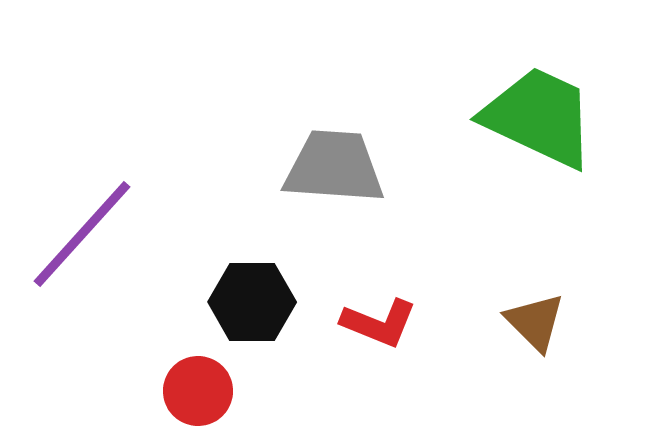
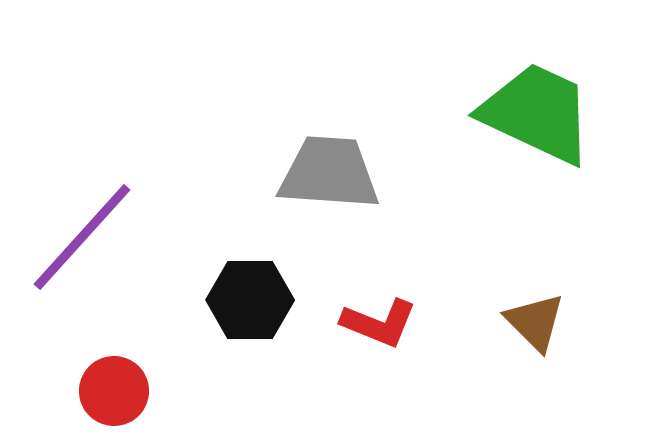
green trapezoid: moved 2 px left, 4 px up
gray trapezoid: moved 5 px left, 6 px down
purple line: moved 3 px down
black hexagon: moved 2 px left, 2 px up
red circle: moved 84 px left
